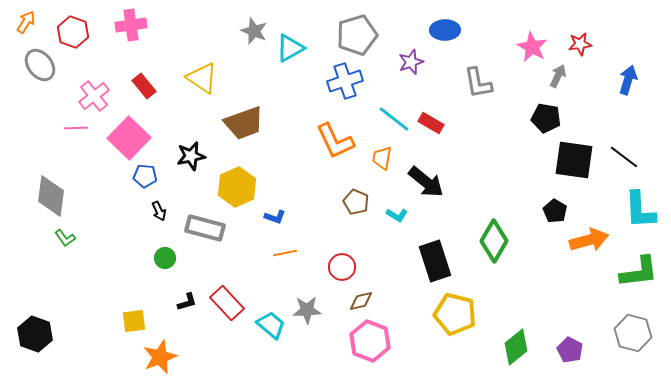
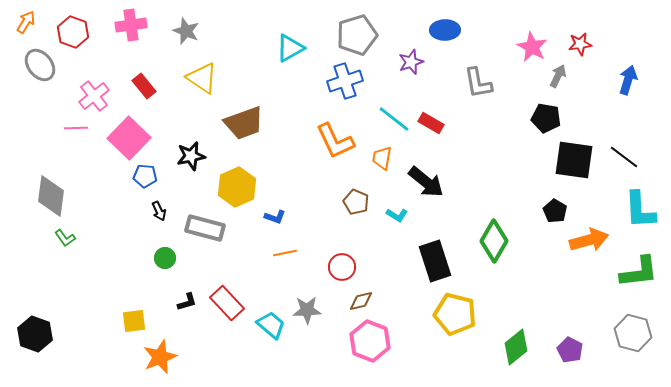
gray star at (254, 31): moved 68 px left
